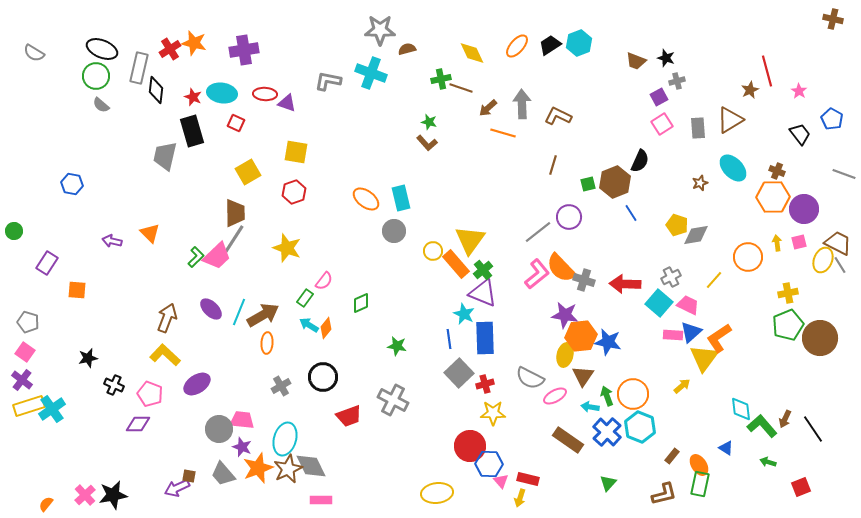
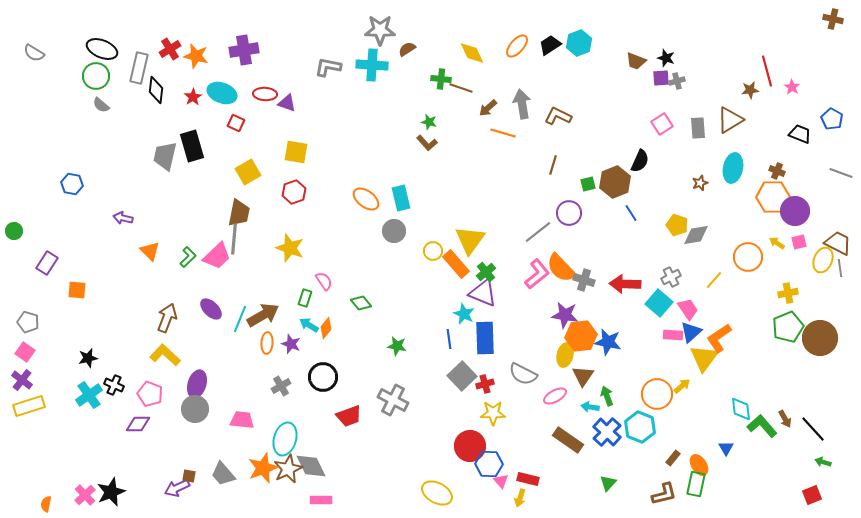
orange star at (194, 43): moved 2 px right, 13 px down
brown semicircle at (407, 49): rotated 18 degrees counterclockwise
cyan cross at (371, 73): moved 1 px right, 8 px up; rotated 16 degrees counterclockwise
green cross at (441, 79): rotated 18 degrees clockwise
gray L-shape at (328, 81): moved 14 px up
brown star at (750, 90): rotated 18 degrees clockwise
pink star at (799, 91): moved 7 px left, 4 px up
cyan ellipse at (222, 93): rotated 12 degrees clockwise
red star at (193, 97): rotated 18 degrees clockwise
purple square at (659, 97): moved 2 px right, 19 px up; rotated 24 degrees clockwise
gray arrow at (522, 104): rotated 8 degrees counterclockwise
black rectangle at (192, 131): moved 15 px down
black trapezoid at (800, 134): rotated 30 degrees counterclockwise
cyan ellipse at (733, 168): rotated 56 degrees clockwise
gray line at (844, 174): moved 3 px left, 1 px up
purple circle at (804, 209): moved 9 px left, 2 px down
brown trapezoid at (235, 213): moved 4 px right; rotated 12 degrees clockwise
purple circle at (569, 217): moved 4 px up
orange triangle at (150, 233): moved 18 px down
gray line at (234, 239): rotated 28 degrees counterclockwise
purple arrow at (112, 241): moved 11 px right, 23 px up
yellow arrow at (777, 243): rotated 49 degrees counterclockwise
yellow star at (287, 248): moved 3 px right
green L-shape at (196, 257): moved 8 px left
gray line at (840, 265): moved 3 px down; rotated 24 degrees clockwise
green cross at (483, 270): moved 3 px right, 2 px down
pink semicircle at (324, 281): rotated 72 degrees counterclockwise
green rectangle at (305, 298): rotated 18 degrees counterclockwise
green diamond at (361, 303): rotated 75 degrees clockwise
pink trapezoid at (688, 305): moved 4 px down; rotated 30 degrees clockwise
cyan line at (239, 312): moved 1 px right, 7 px down
green pentagon at (788, 325): moved 2 px down
gray square at (459, 373): moved 3 px right, 3 px down
gray semicircle at (530, 378): moved 7 px left, 4 px up
purple ellipse at (197, 384): rotated 40 degrees counterclockwise
orange circle at (633, 394): moved 24 px right
cyan cross at (52, 409): moved 37 px right, 14 px up
brown arrow at (785, 419): rotated 54 degrees counterclockwise
gray circle at (219, 429): moved 24 px left, 20 px up
black line at (813, 429): rotated 8 degrees counterclockwise
purple star at (242, 447): moved 49 px right, 103 px up
blue triangle at (726, 448): rotated 28 degrees clockwise
brown rectangle at (672, 456): moved 1 px right, 2 px down
green arrow at (768, 462): moved 55 px right
orange star at (258, 468): moved 5 px right
green rectangle at (700, 484): moved 4 px left
red square at (801, 487): moved 11 px right, 8 px down
yellow ellipse at (437, 493): rotated 36 degrees clockwise
black star at (113, 495): moved 2 px left, 3 px up; rotated 12 degrees counterclockwise
orange semicircle at (46, 504): rotated 28 degrees counterclockwise
